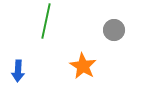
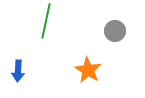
gray circle: moved 1 px right, 1 px down
orange star: moved 5 px right, 4 px down
